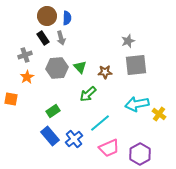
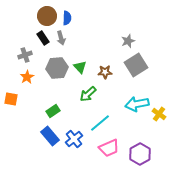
gray square: rotated 25 degrees counterclockwise
